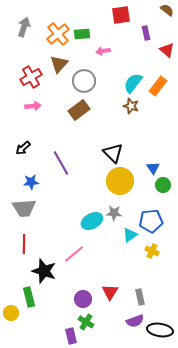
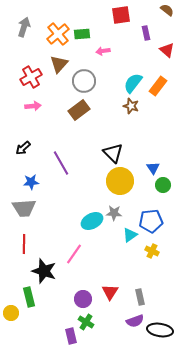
pink line at (74, 254): rotated 15 degrees counterclockwise
